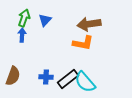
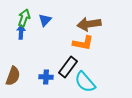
blue arrow: moved 1 px left, 3 px up
black rectangle: moved 12 px up; rotated 15 degrees counterclockwise
